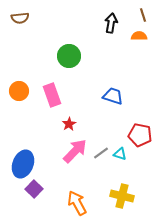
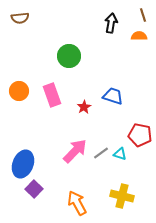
red star: moved 15 px right, 17 px up
